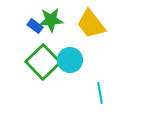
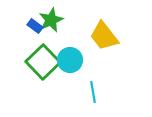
green star: rotated 20 degrees counterclockwise
yellow trapezoid: moved 13 px right, 12 px down
cyan line: moved 7 px left, 1 px up
